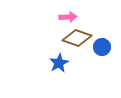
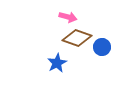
pink arrow: rotated 18 degrees clockwise
blue star: moved 2 px left
